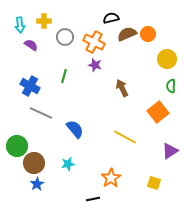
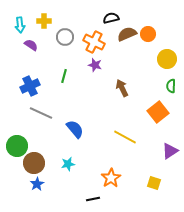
blue cross: rotated 36 degrees clockwise
